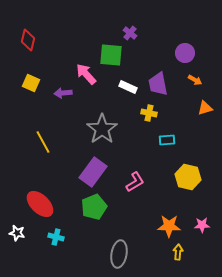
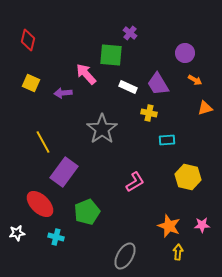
purple trapezoid: rotated 20 degrees counterclockwise
purple rectangle: moved 29 px left
green pentagon: moved 7 px left, 5 px down
orange star: rotated 20 degrees clockwise
white star: rotated 21 degrees counterclockwise
gray ellipse: moved 6 px right, 2 px down; rotated 20 degrees clockwise
